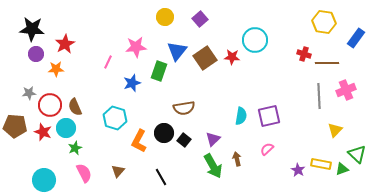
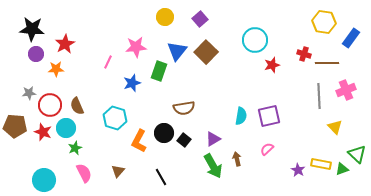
blue rectangle at (356, 38): moved 5 px left
red star at (232, 57): moved 40 px right, 8 px down; rotated 21 degrees counterclockwise
brown square at (205, 58): moved 1 px right, 6 px up; rotated 10 degrees counterclockwise
brown semicircle at (75, 107): moved 2 px right, 1 px up
yellow triangle at (335, 130): moved 3 px up; rotated 28 degrees counterclockwise
purple triangle at (213, 139): rotated 14 degrees clockwise
